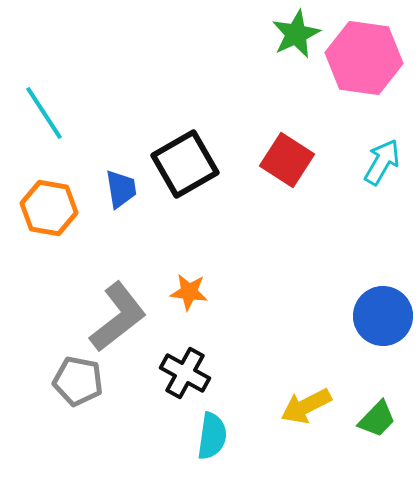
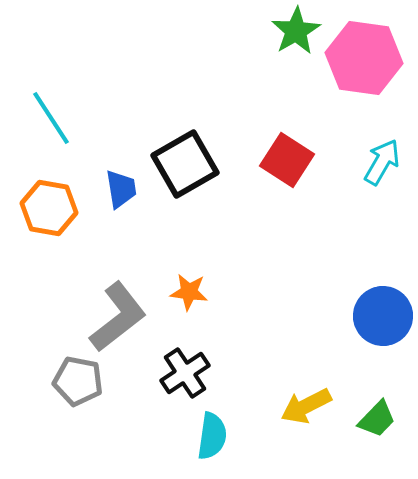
green star: moved 3 px up; rotated 6 degrees counterclockwise
cyan line: moved 7 px right, 5 px down
black cross: rotated 27 degrees clockwise
